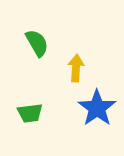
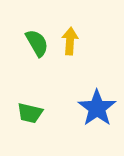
yellow arrow: moved 6 px left, 27 px up
green trapezoid: rotated 20 degrees clockwise
